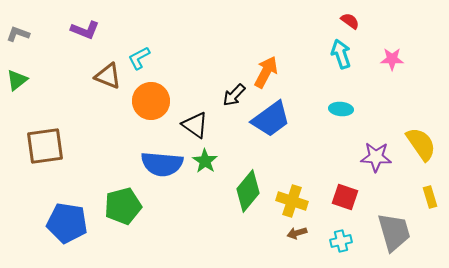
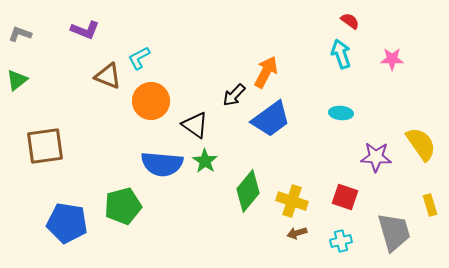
gray L-shape: moved 2 px right
cyan ellipse: moved 4 px down
yellow rectangle: moved 8 px down
